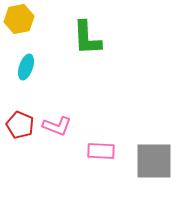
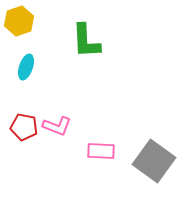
yellow hexagon: moved 2 px down; rotated 8 degrees counterclockwise
green L-shape: moved 1 px left, 3 px down
red pentagon: moved 4 px right, 2 px down; rotated 12 degrees counterclockwise
gray square: rotated 36 degrees clockwise
